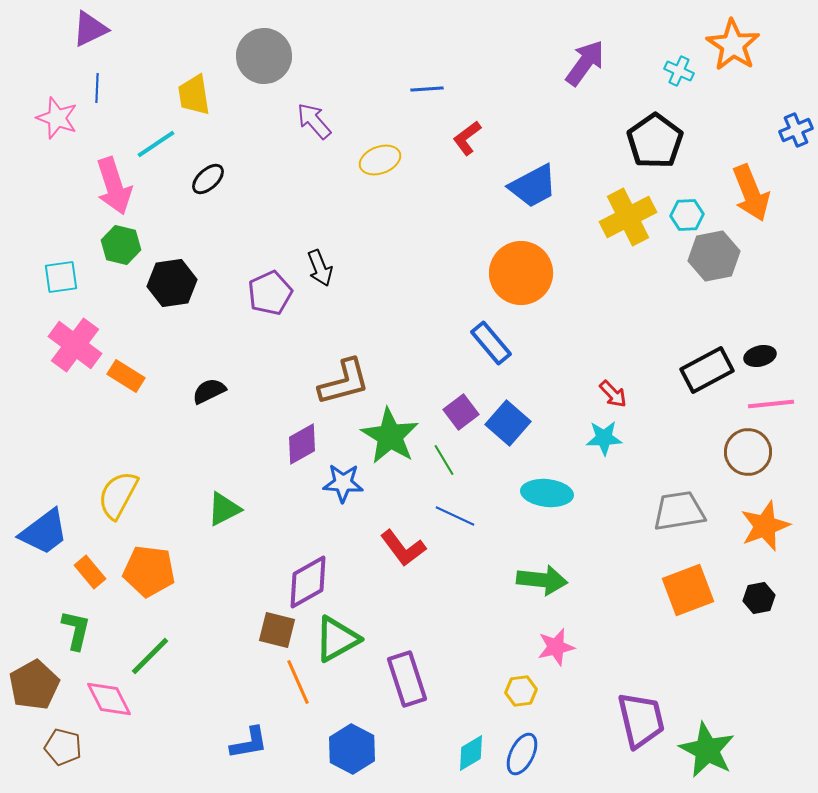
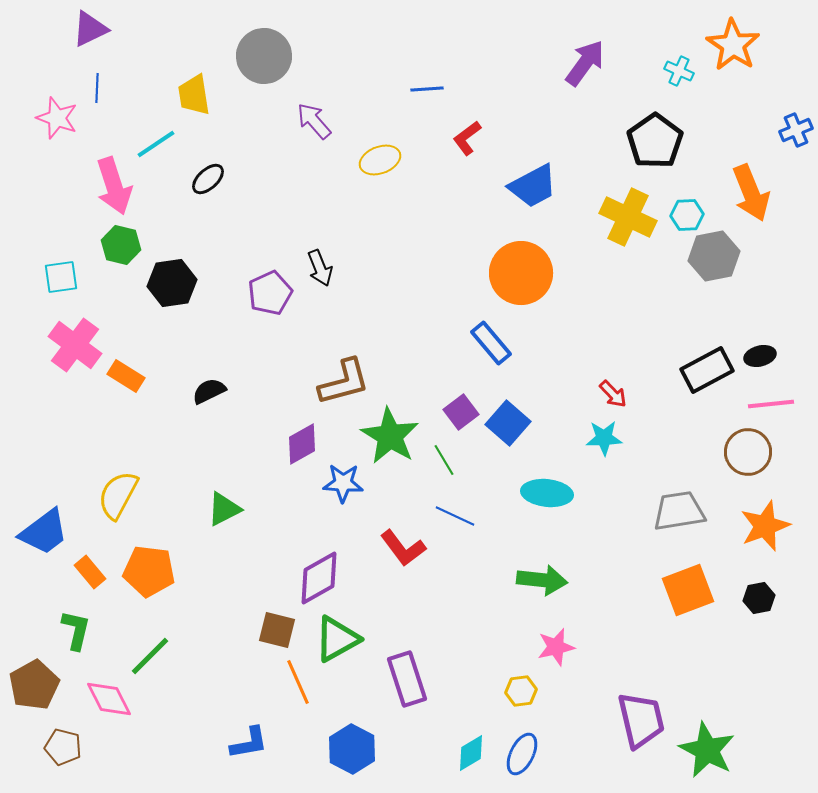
yellow cross at (628, 217): rotated 38 degrees counterclockwise
purple diamond at (308, 582): moved 11 px right, 4 px up
